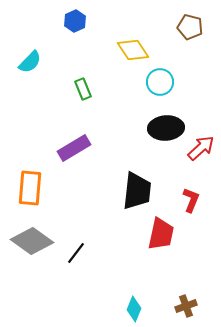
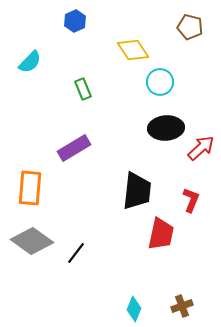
brown cross: moved 4 px left
